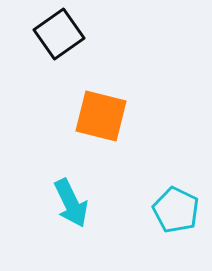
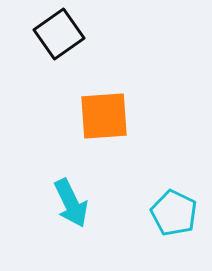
orange square: moved 3 px right; rotated 18 degrees counterclockwise
cyan pentagon: moved 2 px left, 3 px down
